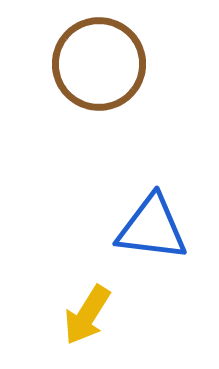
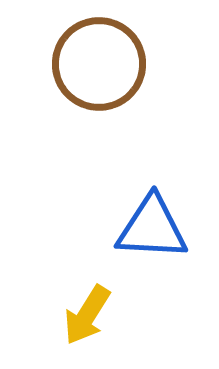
blue triangle: rotated 4 degrees counterclockwise
